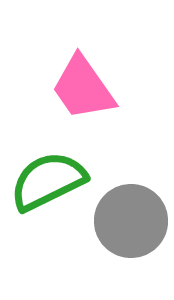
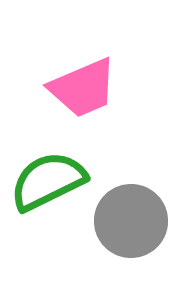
pink trapezoid: rotated 78 degrees counterclockwise
